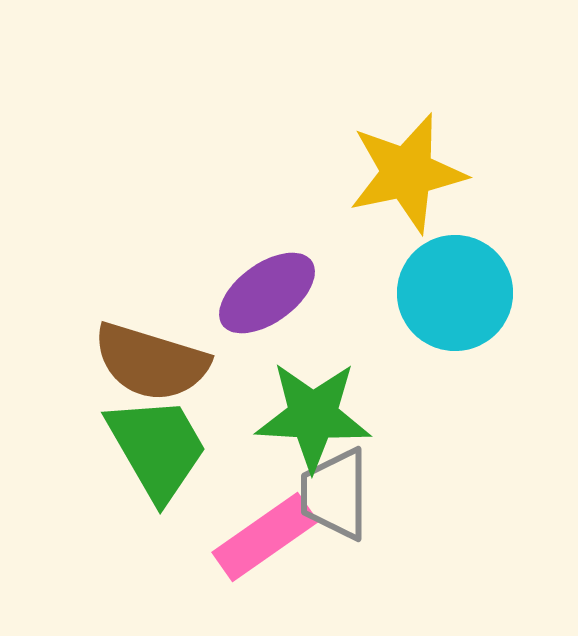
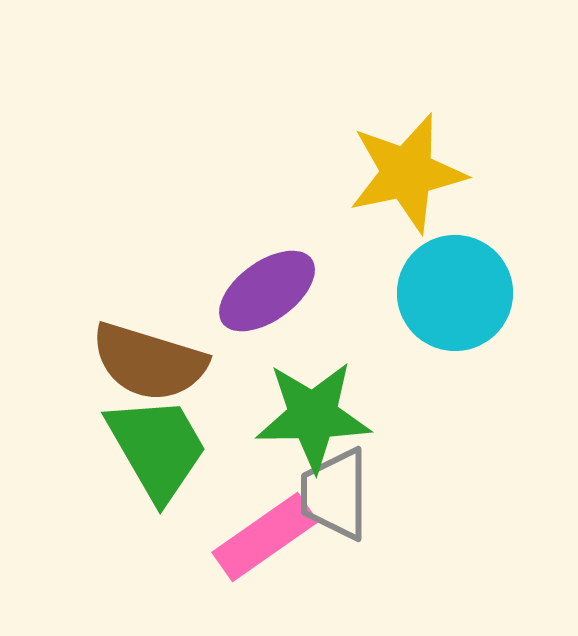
purple ellipse: moved 2 px up
brown semicircle: moved 2 px left
green star: rotated 4 degrees counterclockwise
